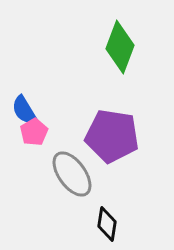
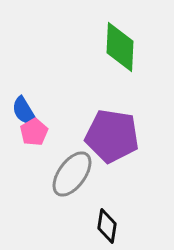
green diamond: rotated 18 degrees counterclockwise
blue semicircle: moved 1 px down
gray ellipse: rotated 72 degrees clockwise
black diamond: moved 2 px down
